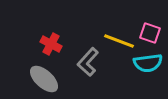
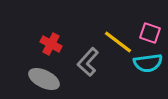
yellow line: moved 1 px left, 1 px down; rotated 16 degrees clockwise
gray ellipse: rotated 16 degrees counterclockwise
